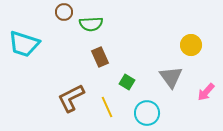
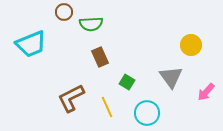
cyan trapezoid: moved 7 px right; rotated 40 degrees counterclockwise
